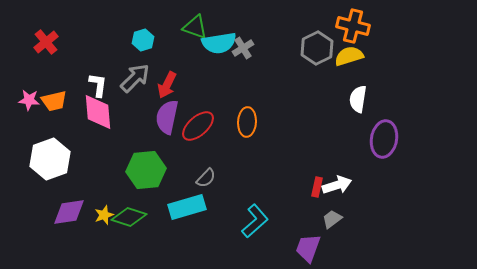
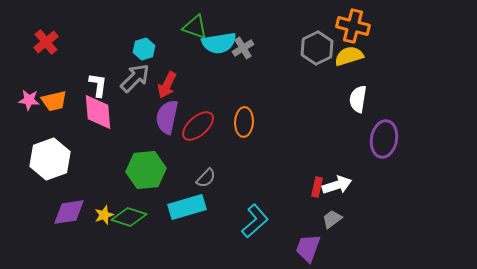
cyan hexagon: moved 1 px right, 9 px down
orange ellipse: moved 3 px left
